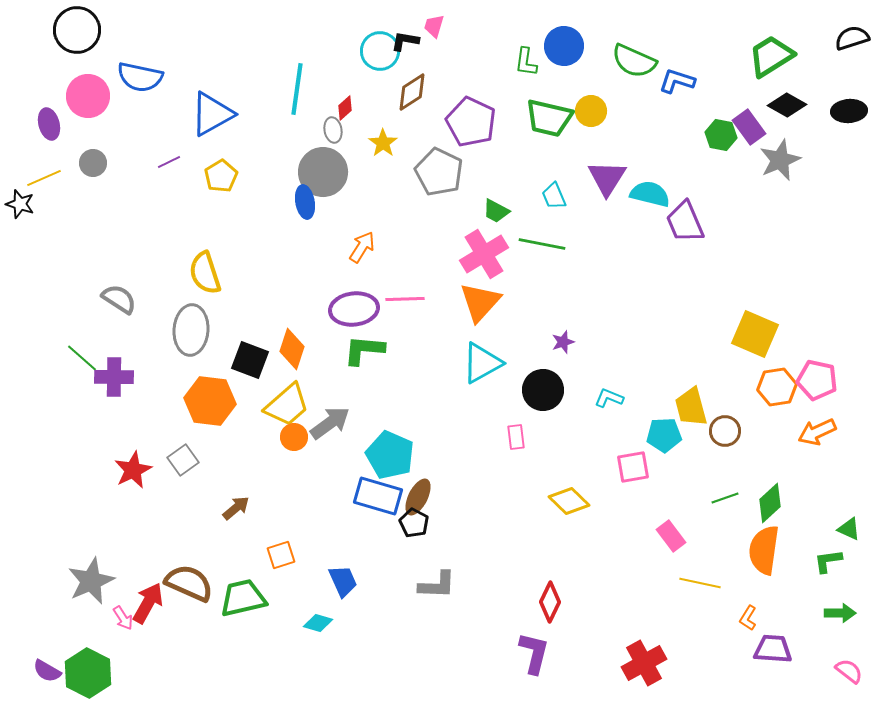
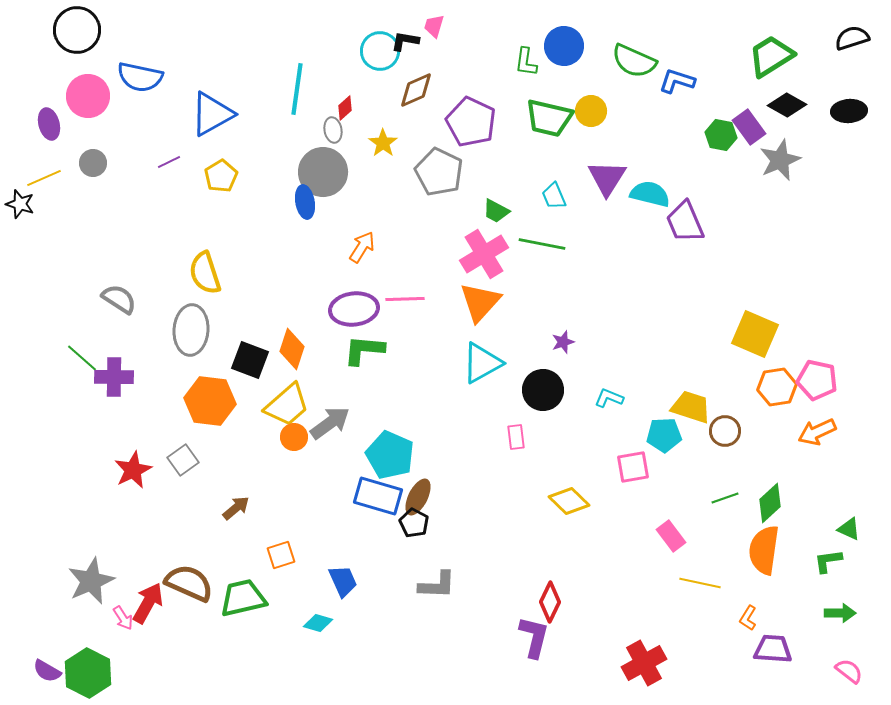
brown diamond at (412, 92): moved 4 px right, 2 px up; rotated 9 degrees clockwise
yellow trapezoid at (691, 407): rotated 123 degrees clockwise
purple L-shape at (534, 653): moved 16 px up
